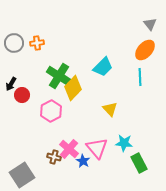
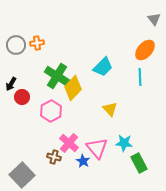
gray triangle: moved 4 px right, 5 px up
gray circle: moved 2 px right, 2 px down
green cross: moved 2 px left
red circle: moved 2 px down
pink cross: moved 6 px up
gray square: rotated 10 degrees counterclockwise
